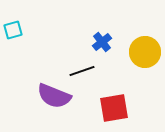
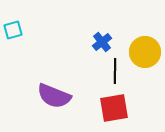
black line: moved 33 px right; rotated 70 degrees counterclockwise
